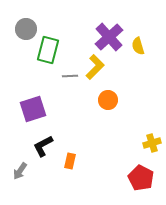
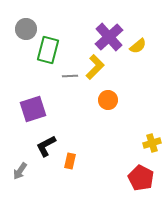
yellow semicircle: rotated 114 degrees counterclockwise
black L-shape: moved 3 px right
